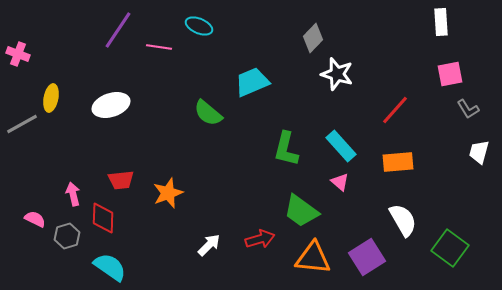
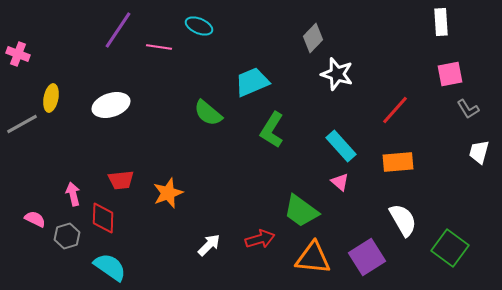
green L-shape: moved 14 px left, 19 px up; rotated 18 degrees clockwise
